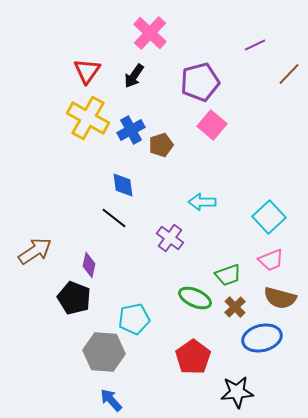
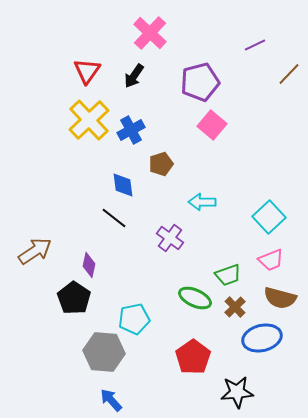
yellow cross: moved 1 px right, 2 px down; rotated 18 degrees clockwise
brown pentagon: moved 19 px down
black pentagon: rotated 12 degrees clockwise
